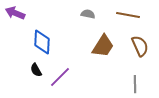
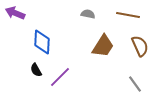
gray line: rotated 36 degrees counterclockwise
